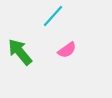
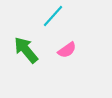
green arrow: moved 6 px right, 2 px up
